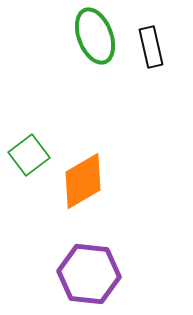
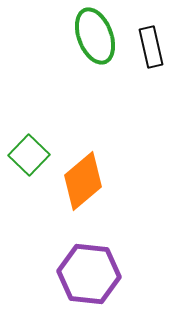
green square: rotated 9 degrees counterclockwise
orange diamond: rotated 10 degrees counterclockwise
